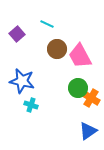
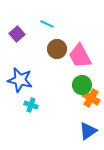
blue star: moved 2 px left, 1 px up
green circle: moved 4 px right, 3 px up
